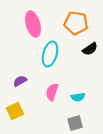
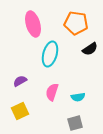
yellow square: moved 5 px right
